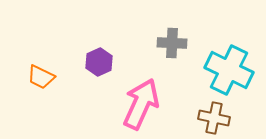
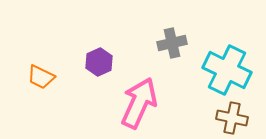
gray cross: rotated 16 degrees counterclockwise
cyan cross: moved 2 px left
pink arrow: moved 2 px left, 1 px up
brown cross: moved 18 px right
